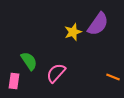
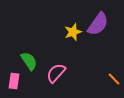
orange line: moved 1 px right, 2 px down; rotated 24 degrees clockwise
